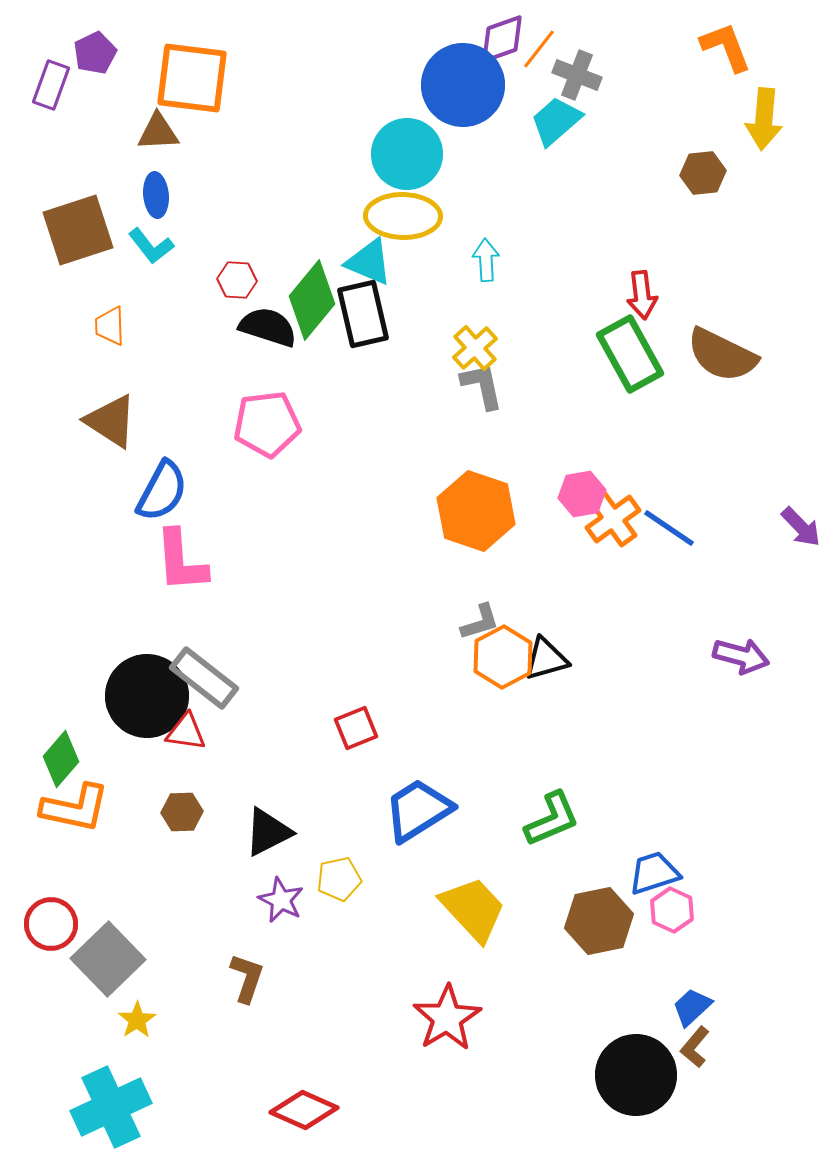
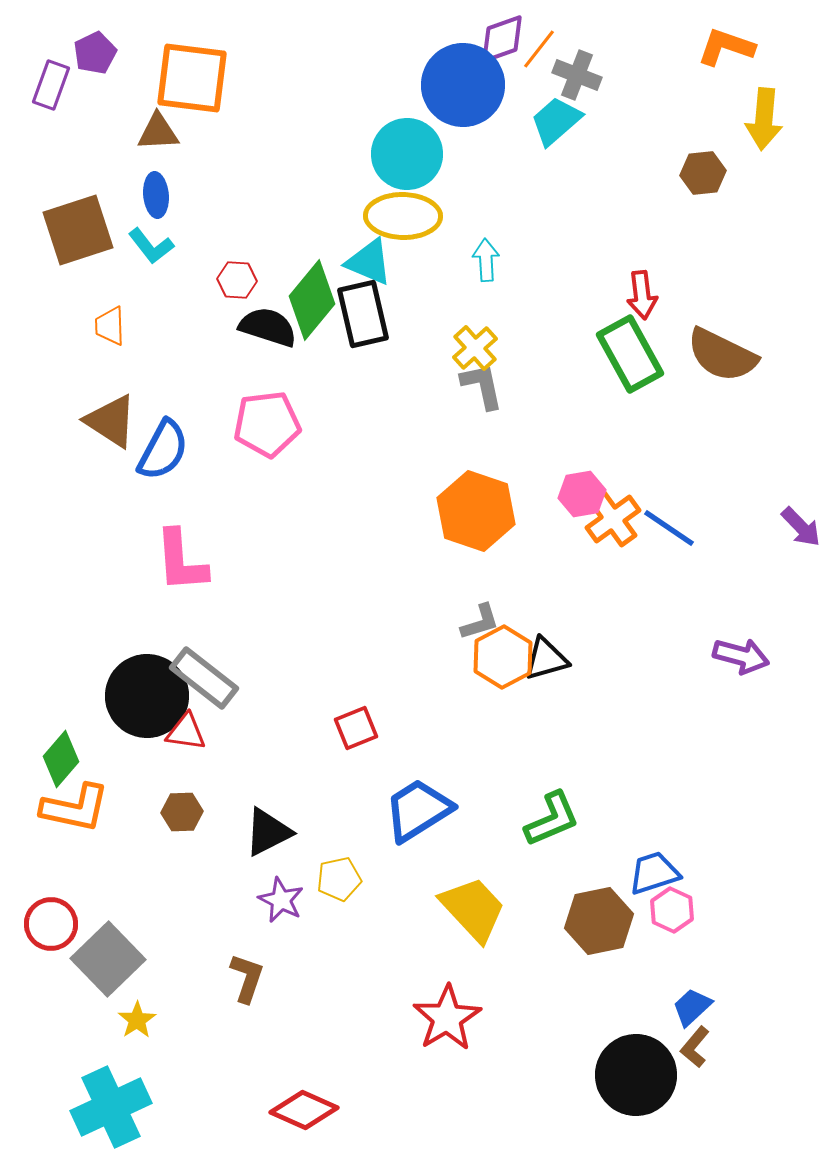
orange L-shape at (726, 47): rotated 50 degrees counterclockwise
blue semicircle at (162, 491): moved 1 px right, 41 px up
